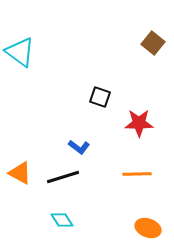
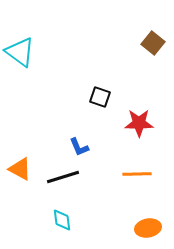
blue L-shape: rotated 30 degrees clockwise
orange triangle: moved 4 px up
cyan diamond: rotated 25 degrees clockwise
orange ellipse: rotated 30 degrees counterclockwise
